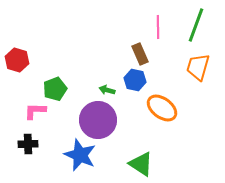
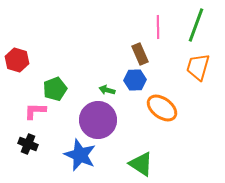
blue hexagon: rotated 15 degrees counterclockwise
black cross: rotated 24 degrees clockwise
